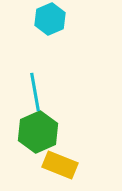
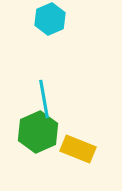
cyan line: moved 9 px right, 7 px down
yellow rectangle: moved 18 px right, 16 px up
